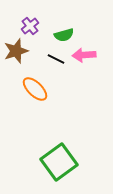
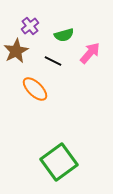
brown star: rotated 10 degrees counterclockwise
pink arrow: moved 6 px right, 2 px up; rotated 135 degrees clockwise
black line: moved 3 px left, 2 px down
